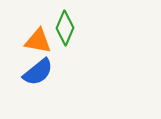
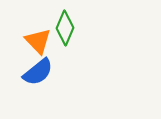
orange triangle: rotated 36 degrees clockwise
